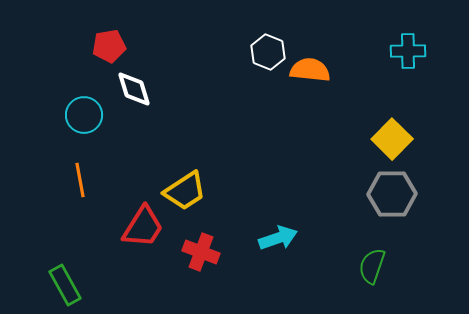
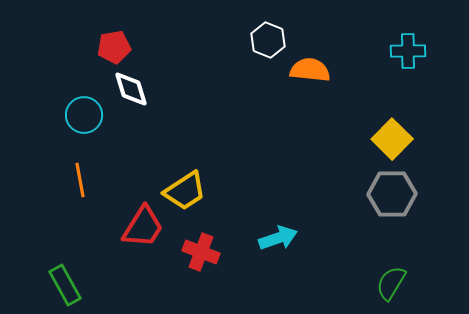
red pentagon: moved 5 px right, 1 px down
white hexagon: moved 12 px up
white diamond: moved 3 px left
green semicircle: moved 19 px right, 17 px down; rotated 12 degrees clockwise
